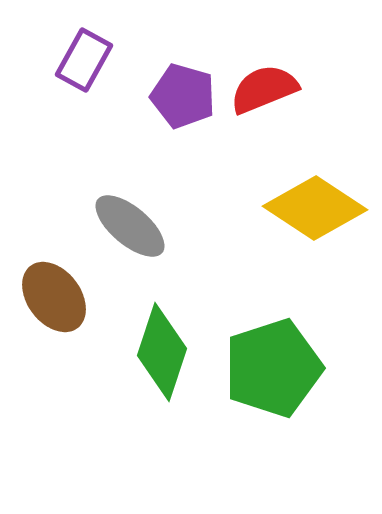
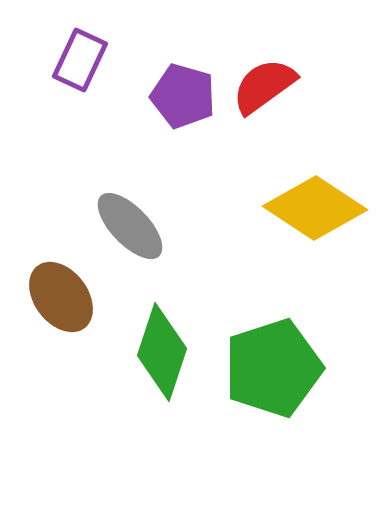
purple rectangle: moved 4 px left; rotated 4 degrees counterclockwise
red semicircle: moved 3 px up; rotated 14 degrees counterclockwise
gray ellipse: rotated 6 degrees clockwise
brown ellipse: moved 7 px right
